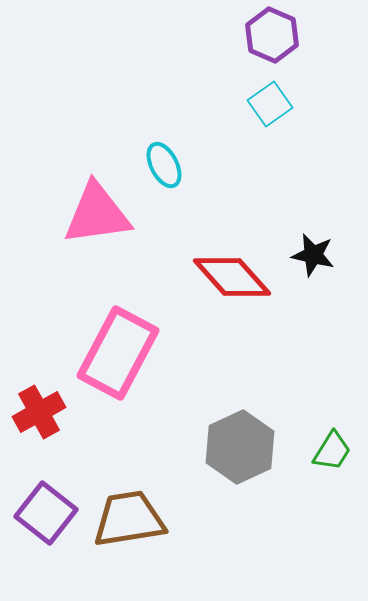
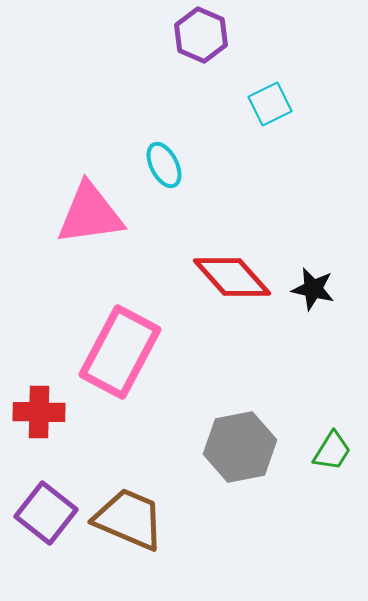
purple hexagon: moved 71 px left
cyan square: rotated 9 degrees clockwise
pink triangle: moved 7 px left
black star: moved 34 px down
pink rectangle: moved 2 px right, 1 px up
red cross: rotated 30 degrees clockwise
gray hexagon: rotated 14 degrees clockwise
brown trapezoid: rotated 32 degrees clockwise
